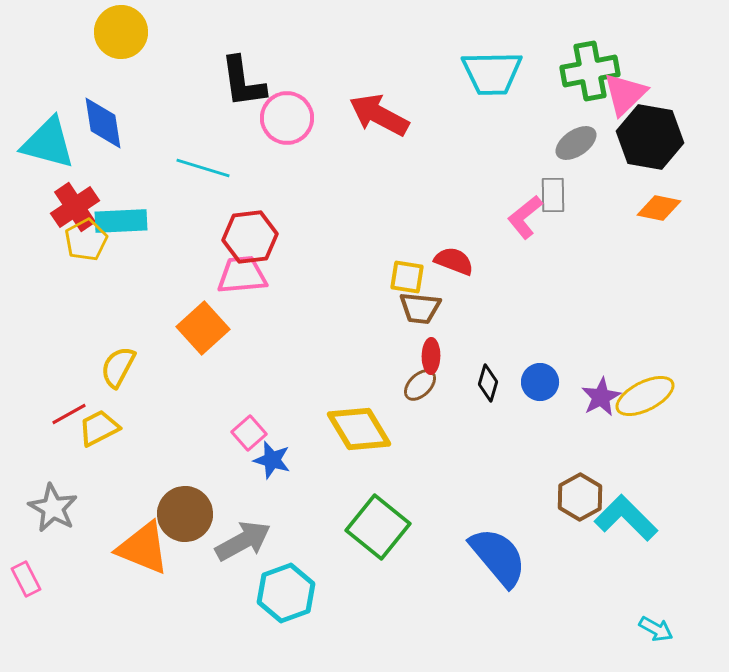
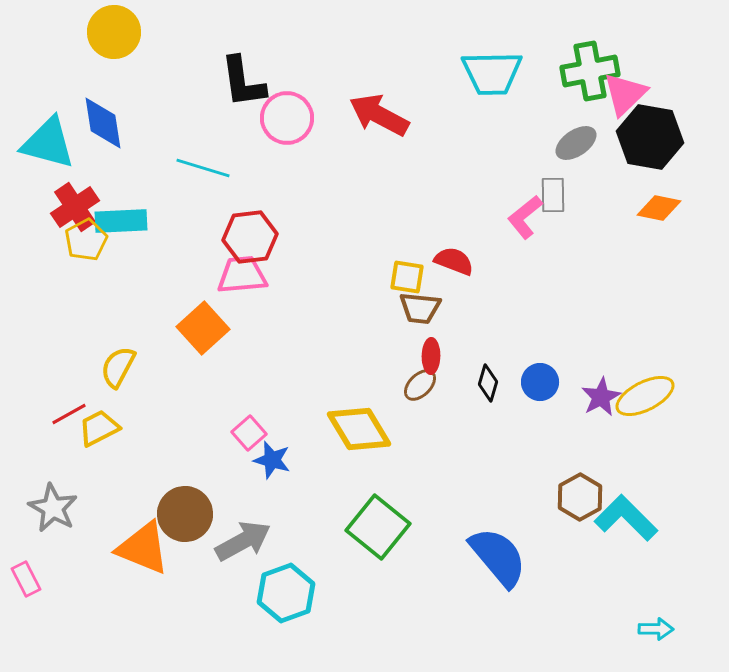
yellow circle at (121, 32): moved 7 px left
cyan arrow at (656, 629): rotated 28 degrees counterclockwise
